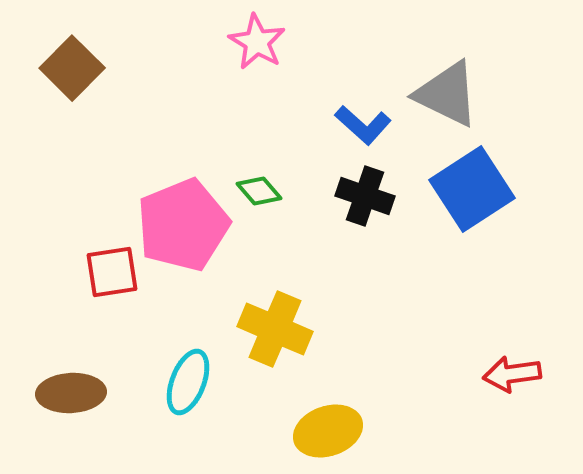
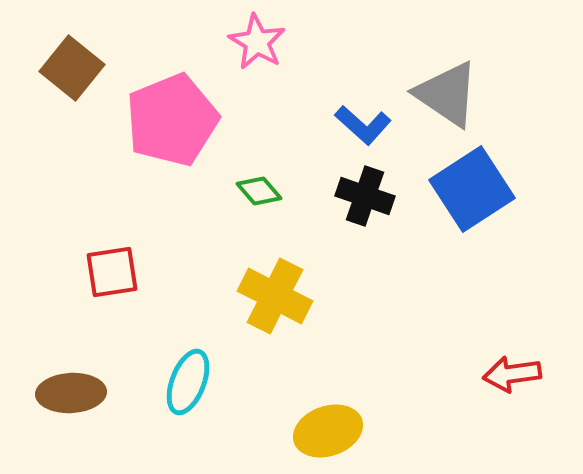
brown square: rotated 6 degrees counterclockwise
gray triangle: rotated 8 degrees clockwise
pink pentagon: moved 11 px left, 105 px up
yellow cross: moved 33 px up; rotated 4 degrees clockwise
